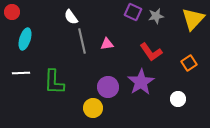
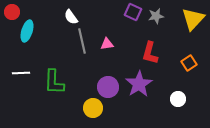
cyan ellipse: moved 2 px right, 8 px up
red L-shape: moved 1 px left, 1 px down; rotated 50 degrees clockwise
purple star: moved 2 px left, 2 px down
